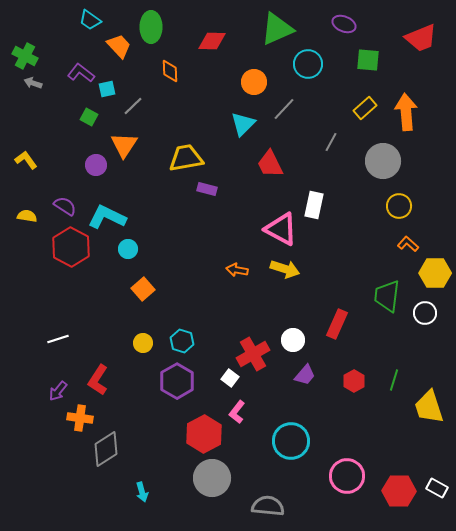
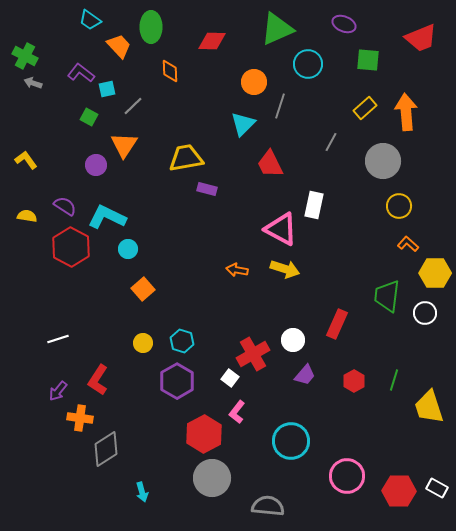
gray line at (284, 109): moved 4 px left, 3 px up; rotated 25 degrees counterclockwise
